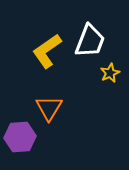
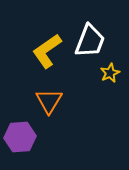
orange triangle: moved 7 px up
